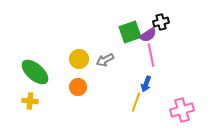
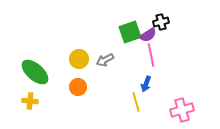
yellow line: rotated 36 degrees counterclockwise
